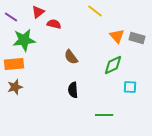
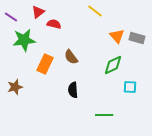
orange rectangle: moved 31 px right; rotated 60 degrees counterclockwise
